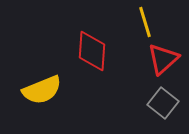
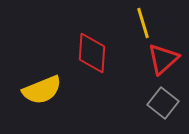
yellow line: moved 2 px left, 1 px down
red diamond: moved 2 px down
